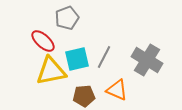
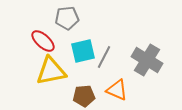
gray pentagon: rotated 15 degrees clockwise
cyan square: moved 6 px right, 8 px up
